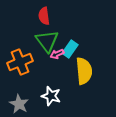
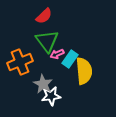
red semicircle: rotated 126 degrees counterclockwise
cyan rectangle: moved 10 px down
white star: rotated 24 degrees counterclockwise
gray star: moved 24 px right, 20 px up
